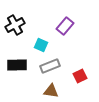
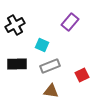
purple rectangle: moved 5 px right, 4 px up
cyan square: moved 1 px right
black rectangle: moved 1 px up
red square: moved 2 px right, 1 px up
